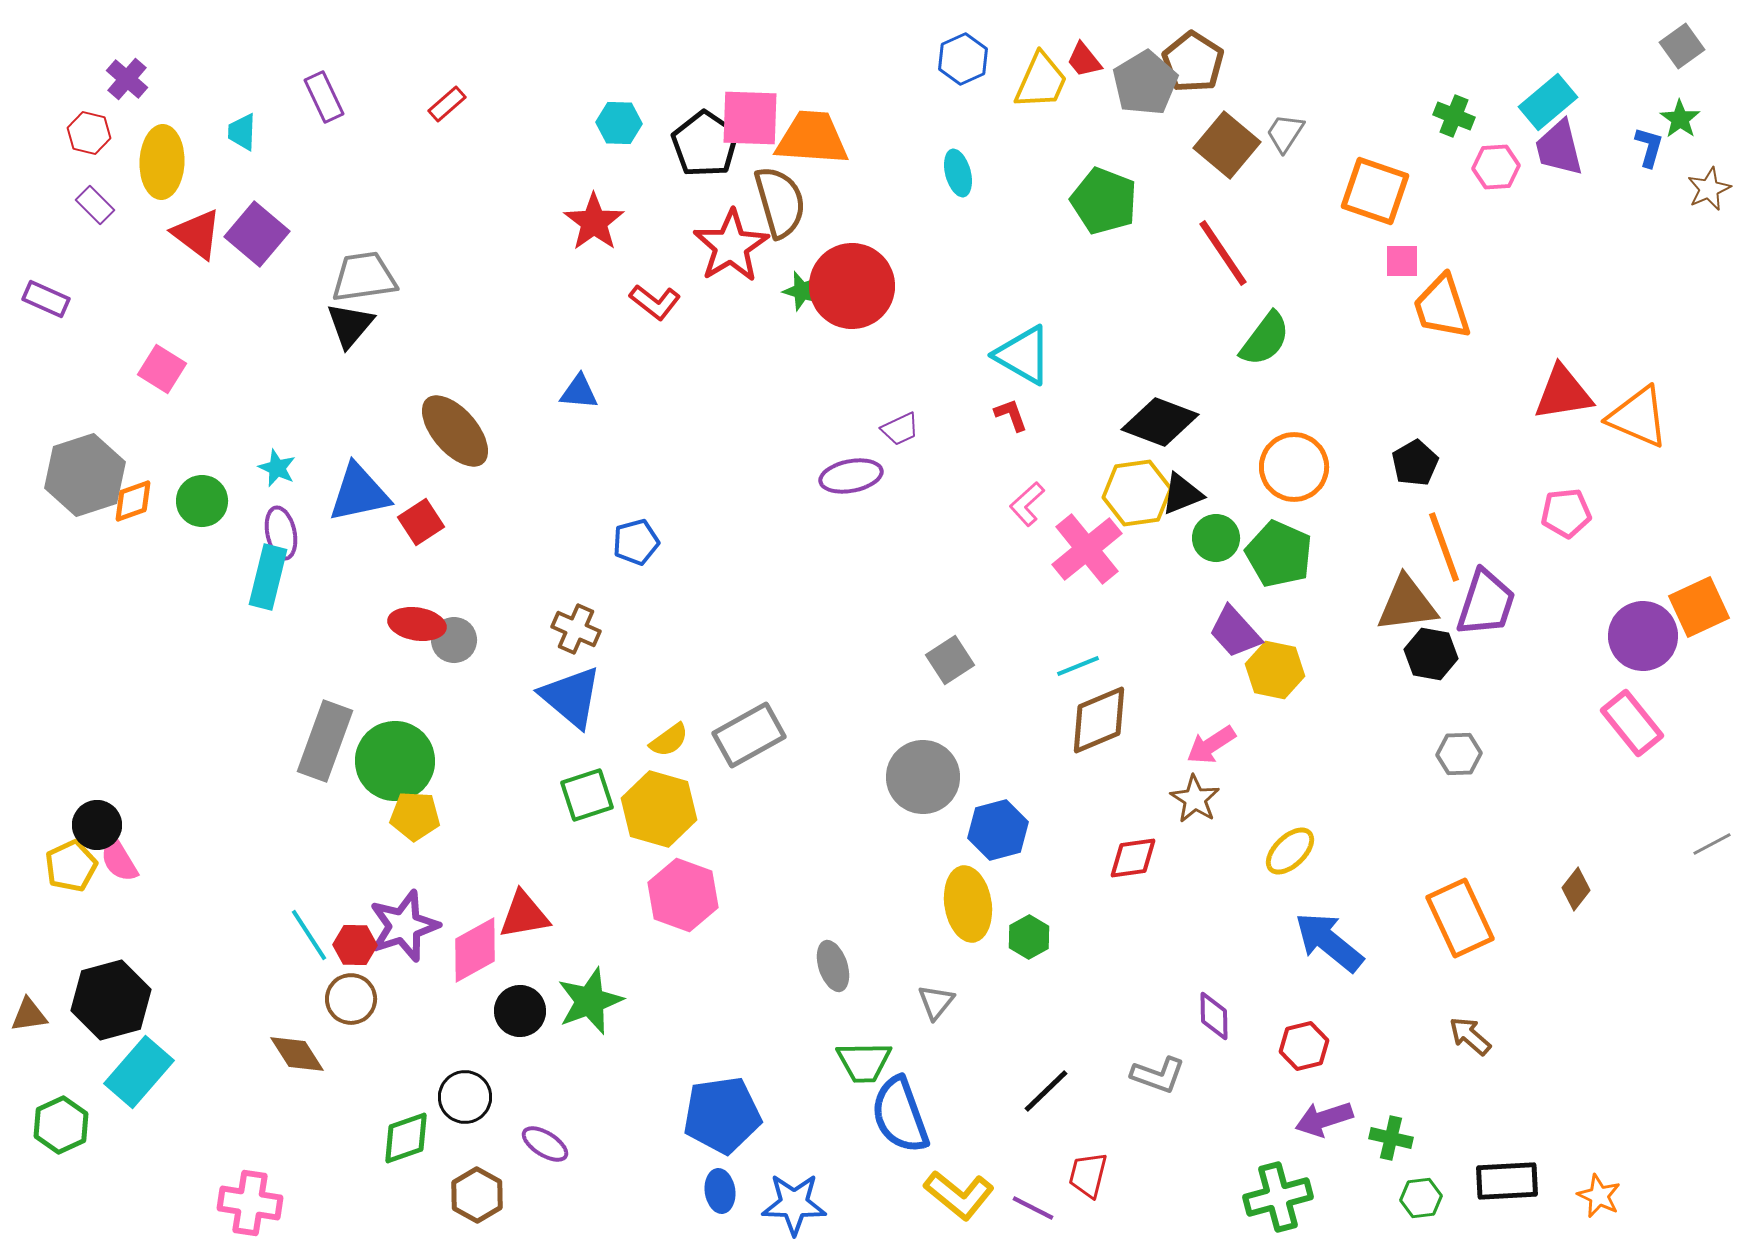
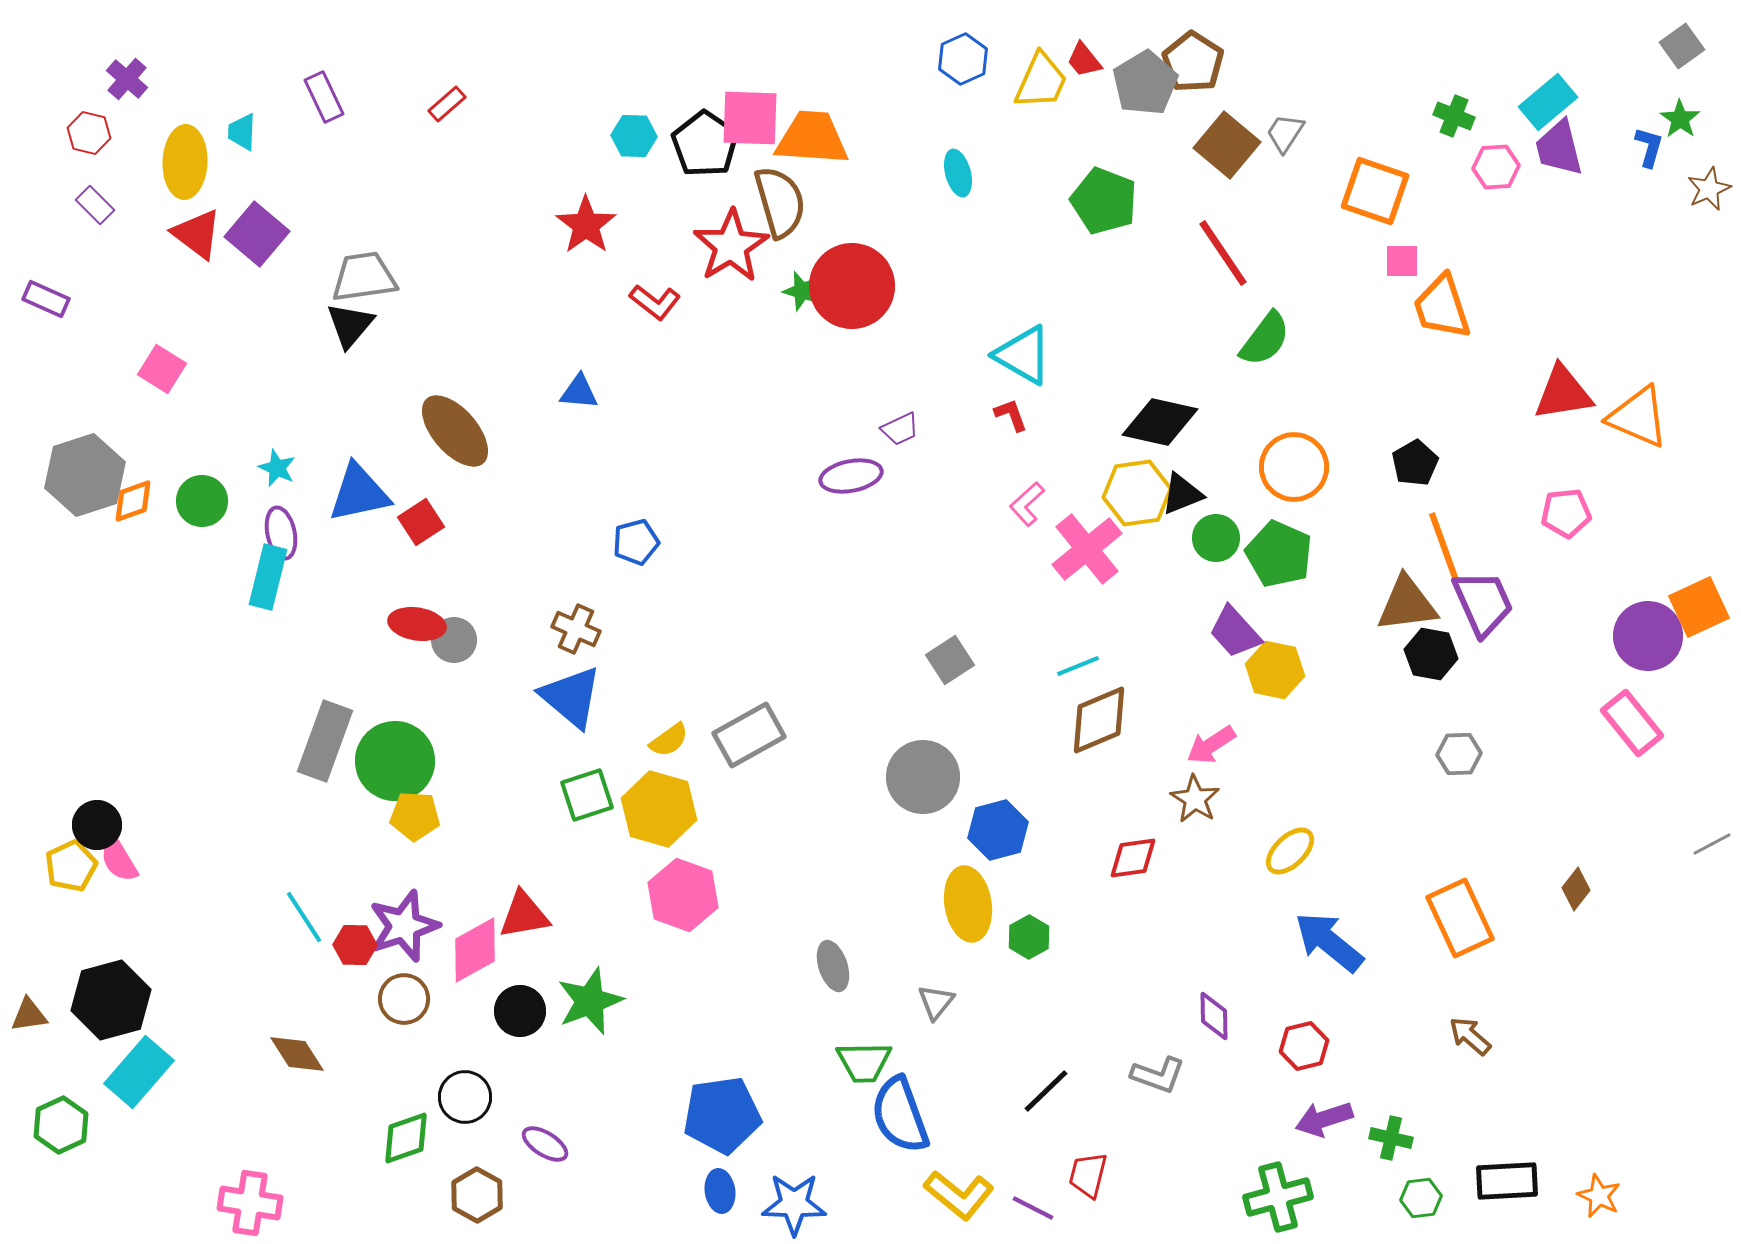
cyan hexagon at (619, 123): moved 15 px right, 13 px down
yellow ellipse at (162, 162): moved 23 px right
red star at (594, 222): moved 8 px left, 3 px down
black diamond at (1160, 422): rotated 8 degrees counterclockwise
purple trapezoid at (1486, 603): moved 3 px left; rotated 42 degrees counterclockwise
purple circle at (1643, 636): moved 5 px right
cyan line at (309, 935): moved 5 px left, 18 px up
brown circle at (351, 999): moved 53 px right
